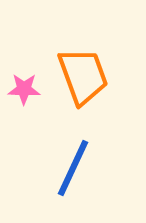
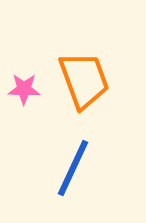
orange trapezoid: moved 1 px right, 4 px down
